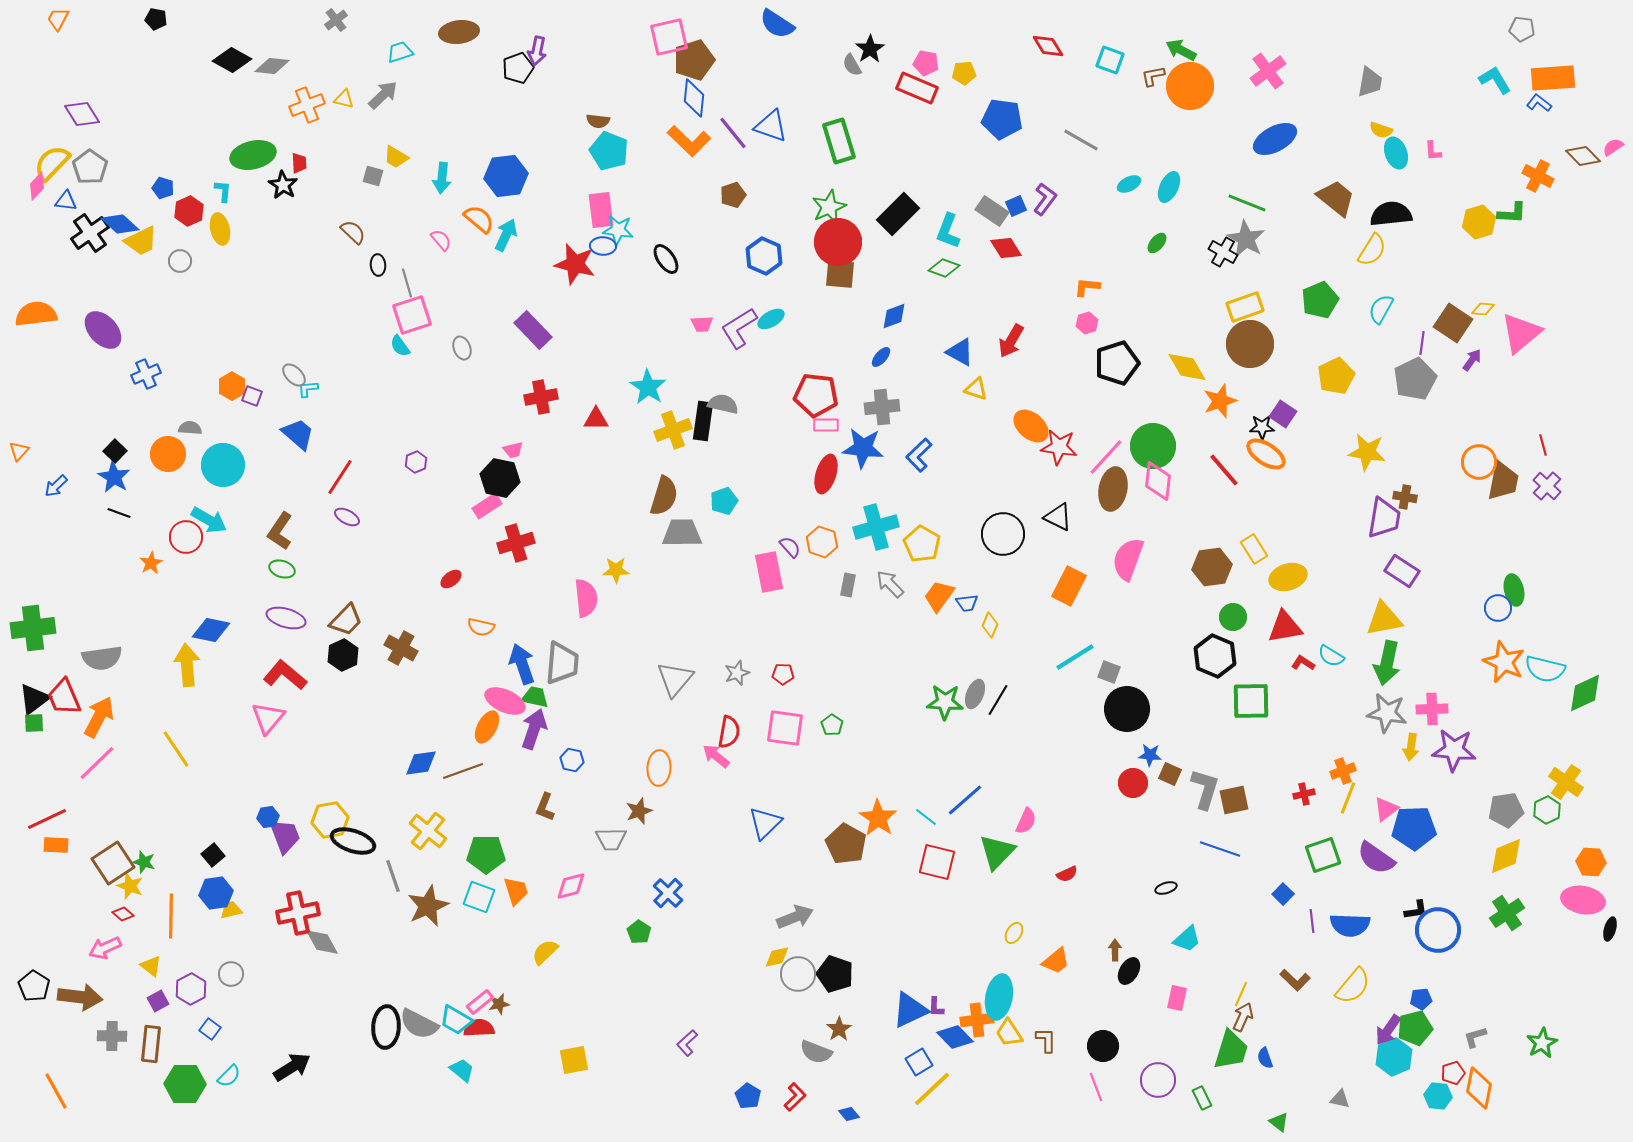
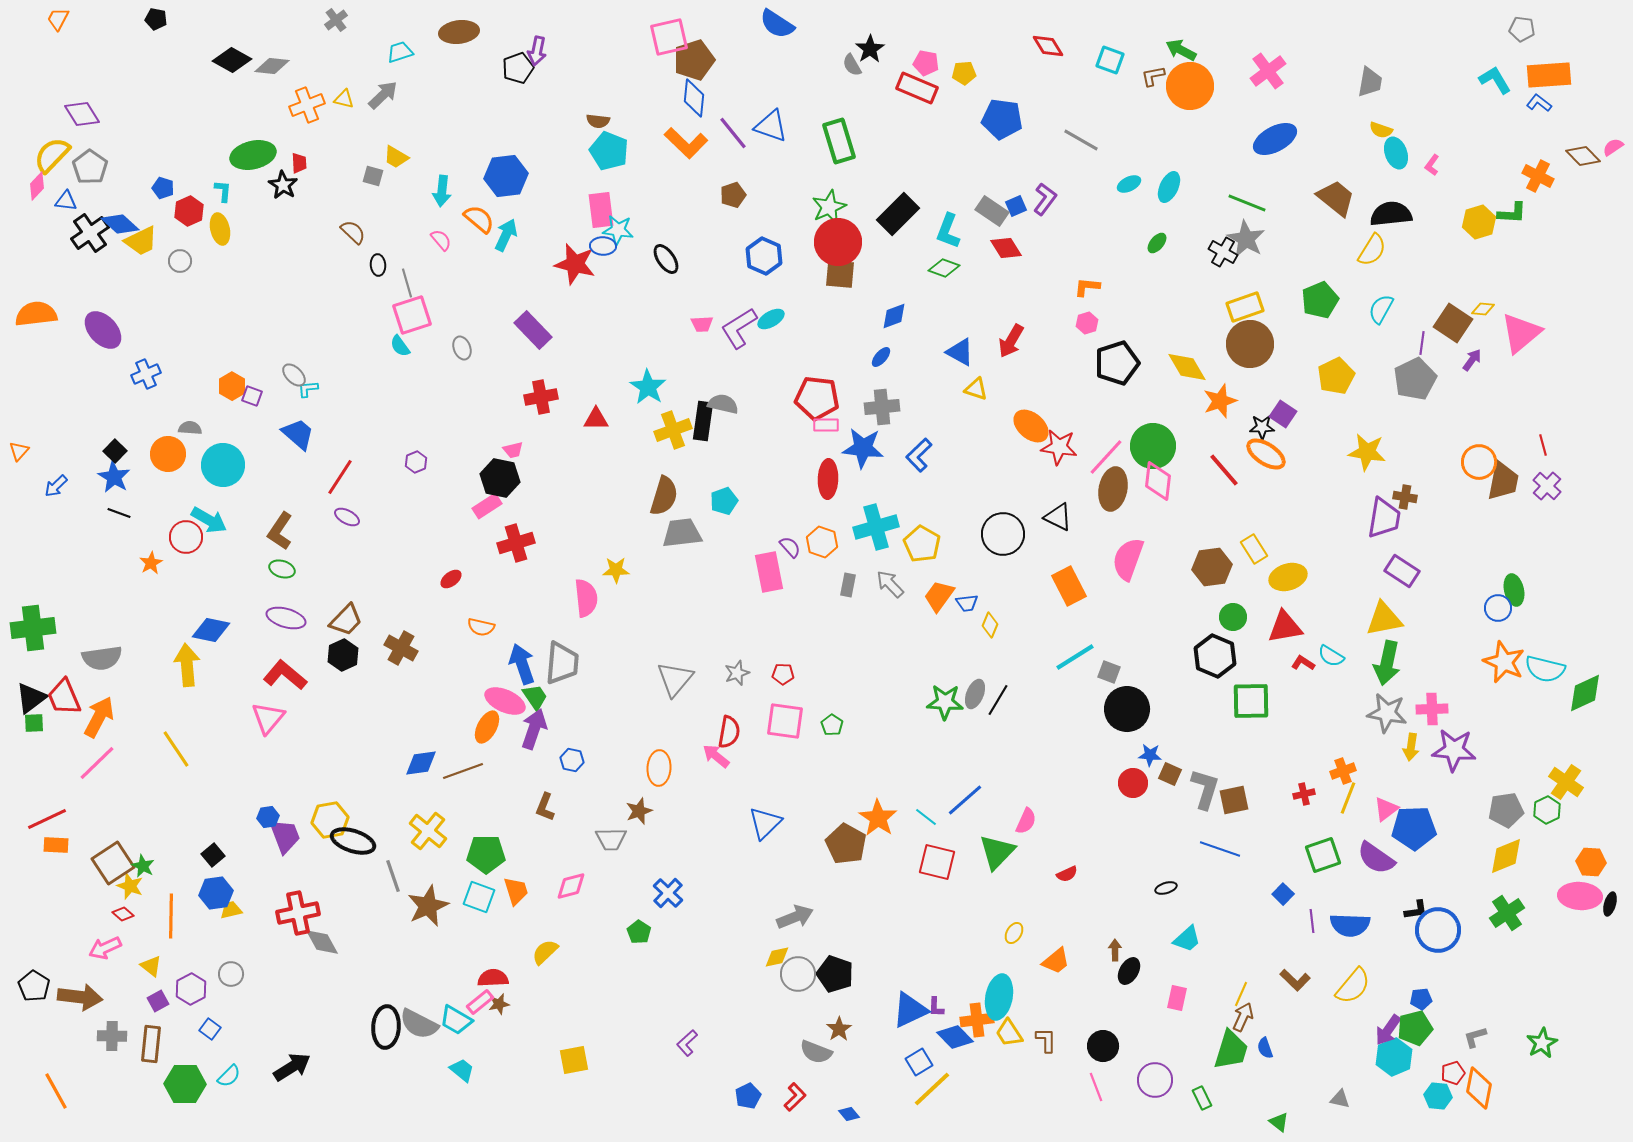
orange rectangle at (1553, 78): moved 4 px left, 3 px up
orange L-shape at (689, 141): moved 3 px left, 2 px down
pink L-shape at (1433, 151): moved 1 px left, 14 px down; rotated 40 degrees clockwise
yellow semicircle at (52, 163): moved 8 px up
cyan arrow at (442, 178): moved 13 px down
red pentagon at (816, 395): moved 1 px right, 3 px down
red ellipse at (826, 474): moved 2 px right, 5 px down; rotated 15 degrees counterclockwise
gray trapezoid at (682, 533): rotated 6 degrees counterclockwise
orange rectangle at (1069, 586): rotated 54 degrees counterclockwise
green trapezoid at (535, 697): rotated 44 degrees clockwise
black triangle at (34, 699): moved 3 px left, 1 px up
pink square at (785, 728): moved 7 px up
green star at (144, 862): moved 1 px left, 4 px down; rotated 10 degrees clockwise
pink ellipse at (1583, 900): moved 3 px left, 4 px up; rotated 6 degrees counterclockwise
black ellipse at (1610, 929): moved 25 px up
red semicircle at (479, 1028): moved 14 px right, 50 px up
blue semicircle at (1265, 1058): moved 10 px up
purple circle at (1158, 1080): moved 3 px left
blue pentagon at (748, 1096): rotated 15 degrees clockwise
